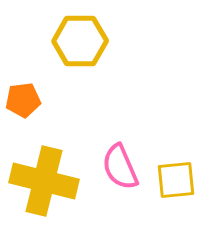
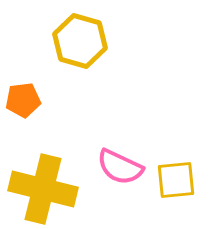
yellow hexagon: rotated 16 degrees clockwise
pink semicircle: rotated 42 degrees counterclockwise
yellow cross: moved 1 px left, 8 px down
